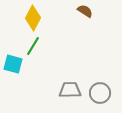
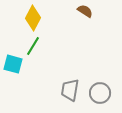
gray trapezoid: rotated 80 degrees counterclockwise
